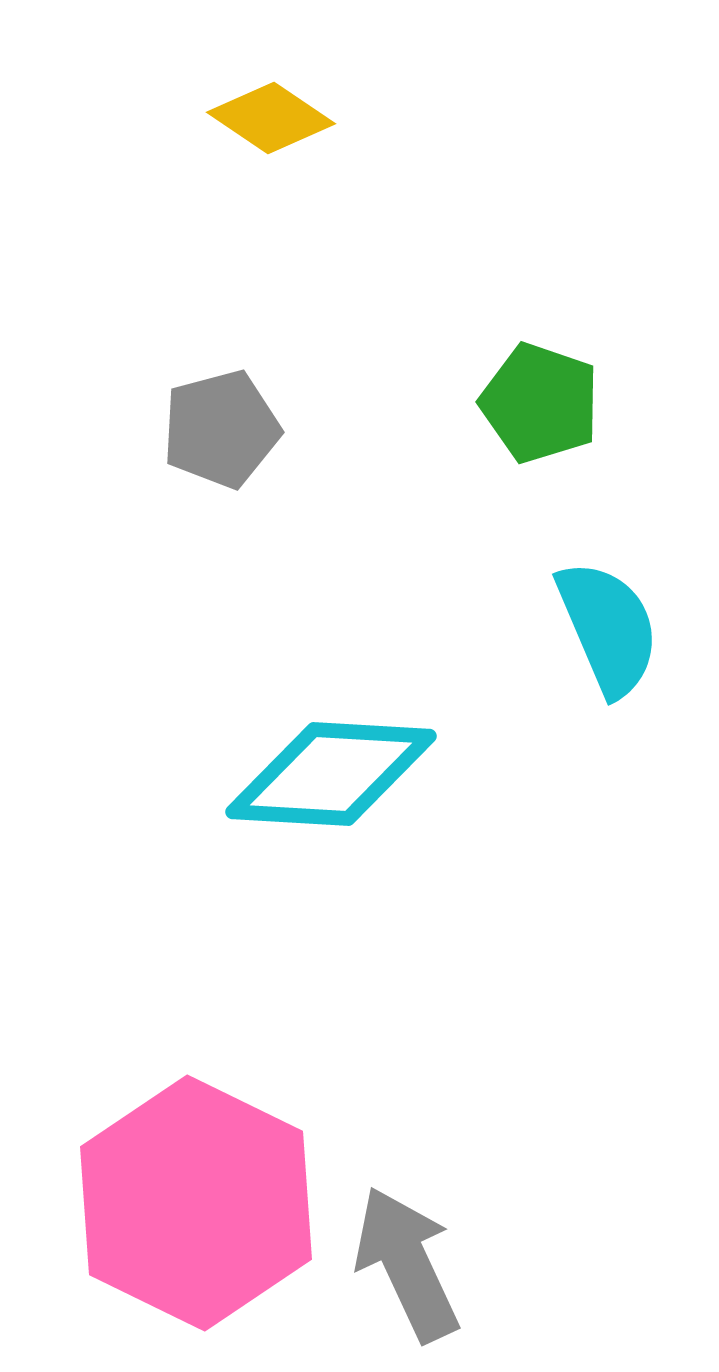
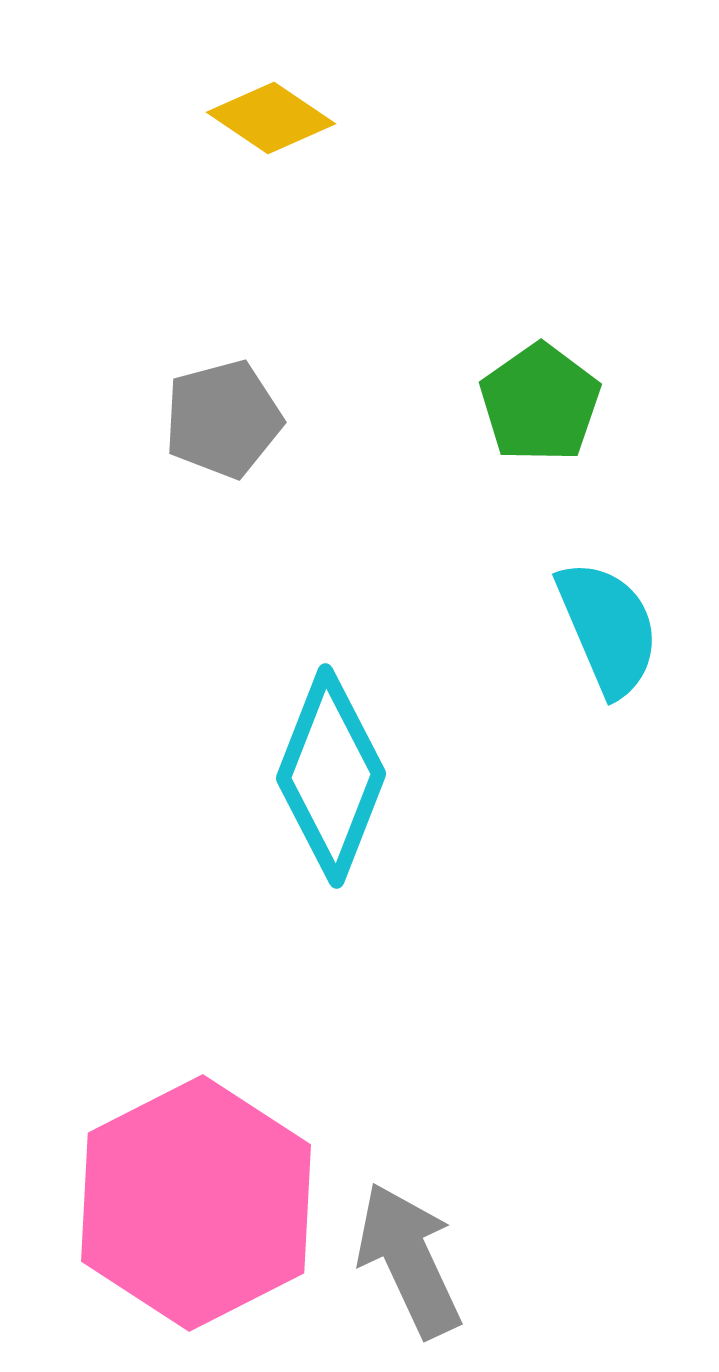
green pentagon: rotated 18 degrees clockwise
gray pentagon: moved 2 px right, 10 px up
cyan diamond: moved 2 px down; rotated 72 degrees counterclockwise
pink hexagon: rotated 7 degrees clockwise
gray arrow: moved 2 px right, 4 px up
